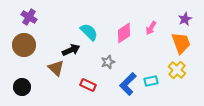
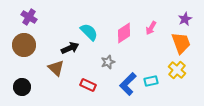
black arrow: moved 1 px left, 2 px up
